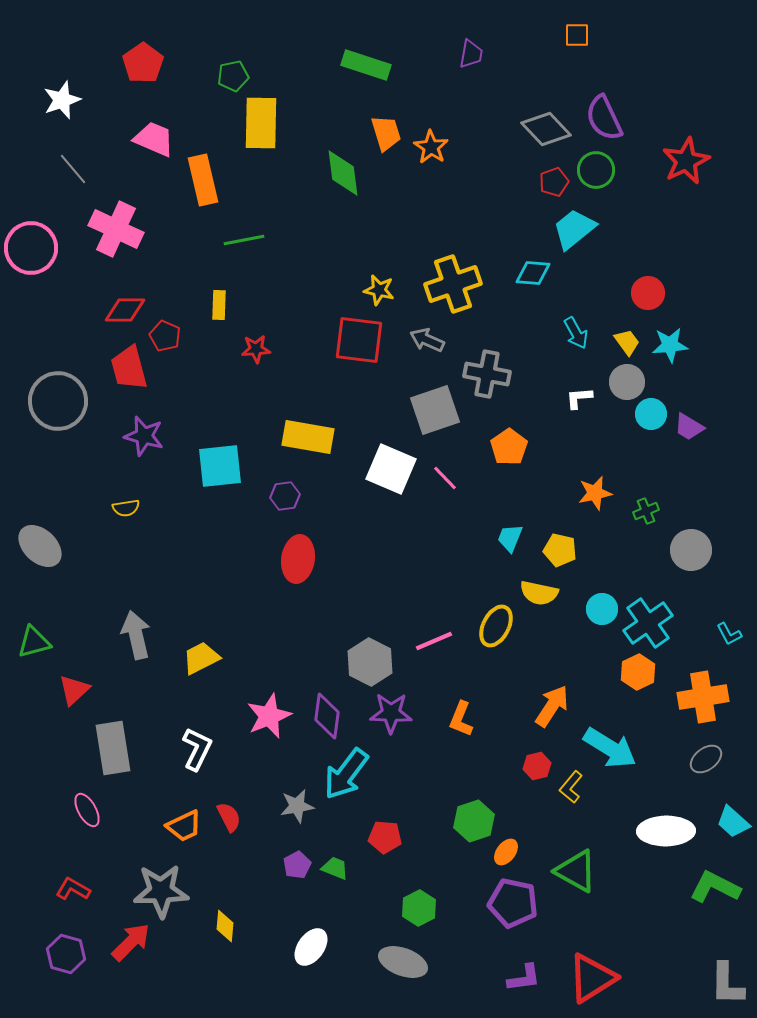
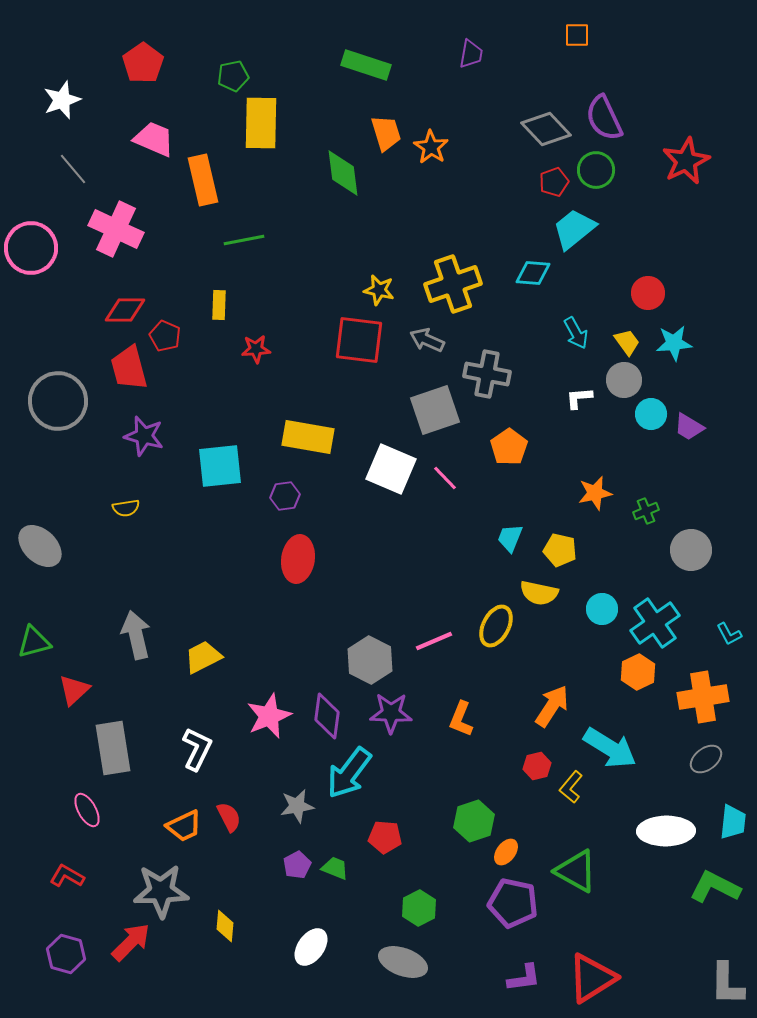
cyan star at (670, 345): moved 4 px right, 2 px up
gray circle at (627, 382): moved 3 px left, 2 px up
cyan cross at (648, 623): moved 7 px right
yellow trapezoid at (201, 658): moved 2 px right, 1 px up
gray hexagon at (370, 662): moved 2 px up
cyan arrow at (346, 774): moved 3 px right, 1 px up
cyan trapezoid at (733, 822): rotated 126 degrees counterclockwise
red L-shape at (73, 889): moved 6 px left, 13 px up
